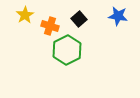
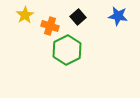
black square: moved 1 px left, 2 px up
